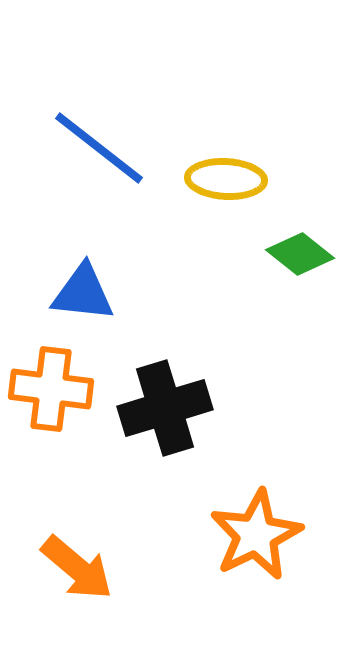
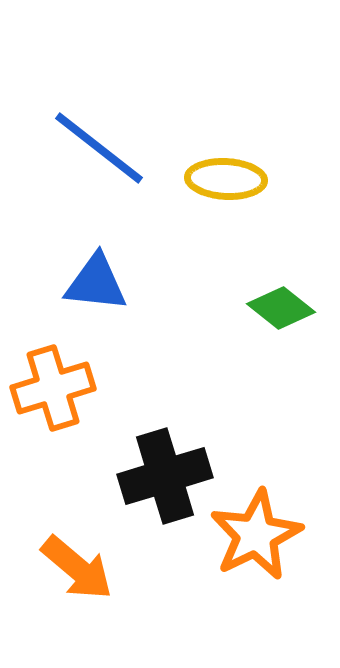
green diamond: moved 19 px left, 54 px down
blue triangle: moved 13 px right, 10 px up
orange cross: moved 2 px right, 1 px up; rotated 24 degrees counterclockwise
black cross: moved 68 px down
